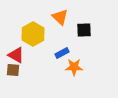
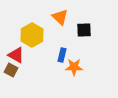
yellow hexagon: moved 1 px left, 1 px down
blue rectangle: moved 2 px down; rotated 48 degrees counterclockwise
brown square: moved 2 px left; rotated 24 degrees clockwise
